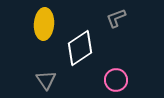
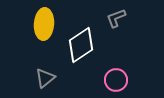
white diamond: moved 1 px right, 3 px up
gray triangle: moved 1 px left, 2 px up; rotated 25 degrees clockwise
